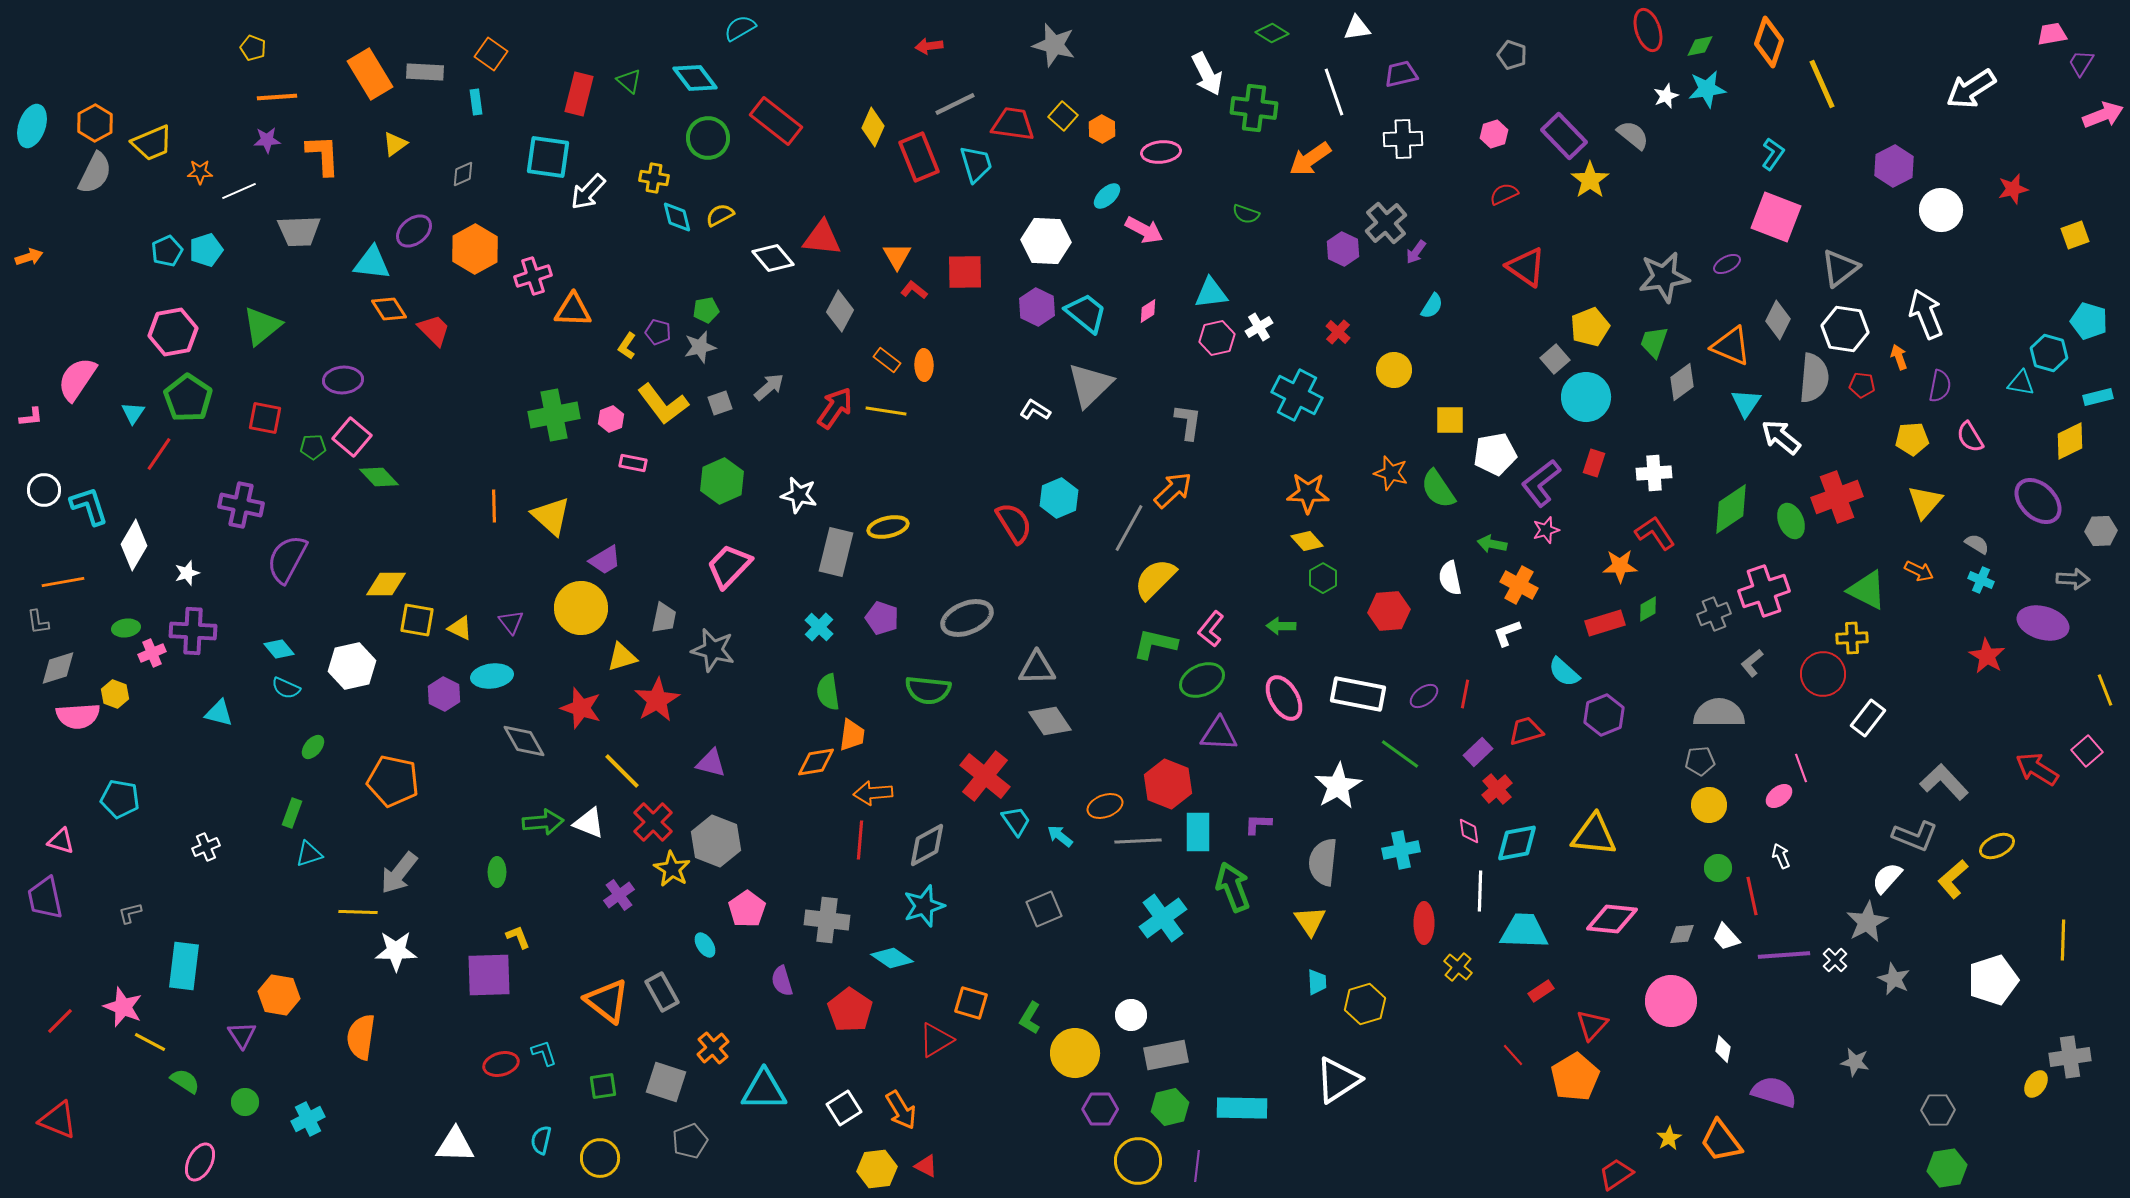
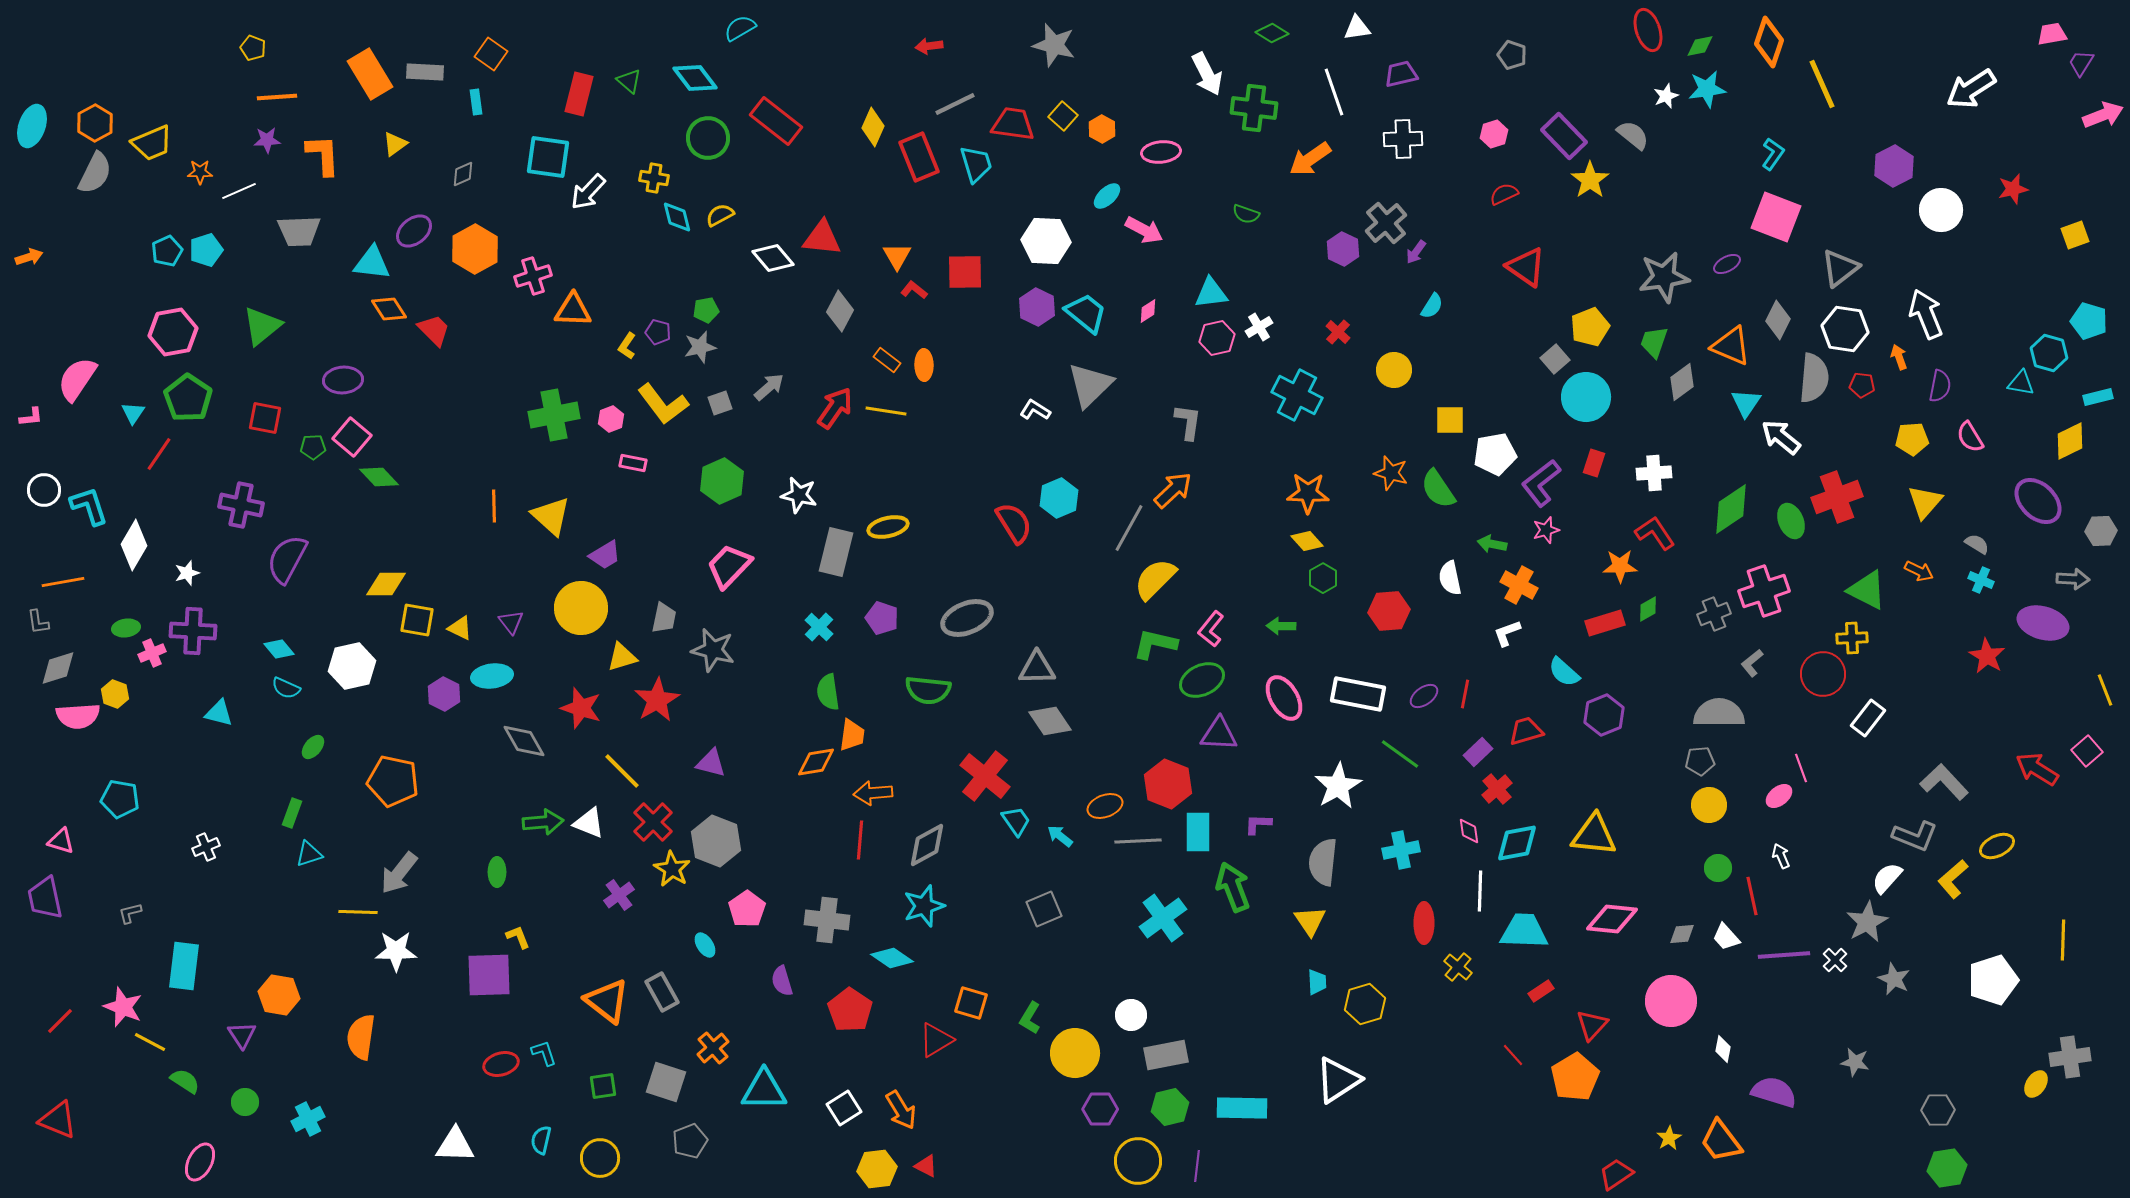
purple trapezoid at (605, 560): moved 5 px up
